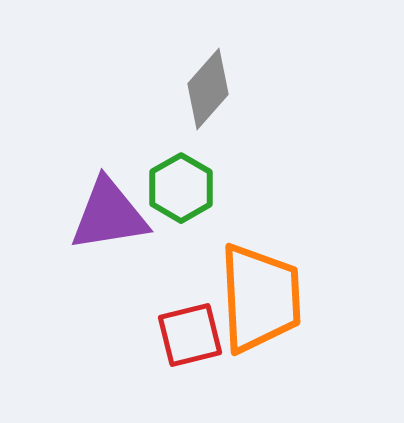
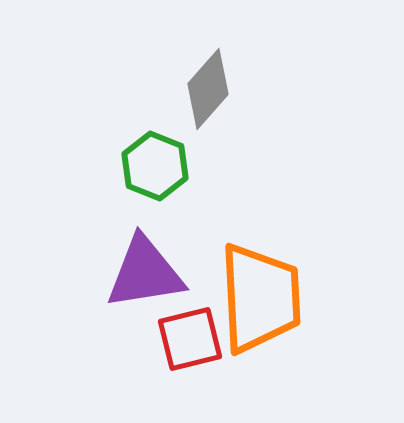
green hexagon: moved 26 px left, 22 px up; rotated 8 degrees counterclockwise
purple triangle: moved 36 px right, 58 px down
red square: moved 4 px down
